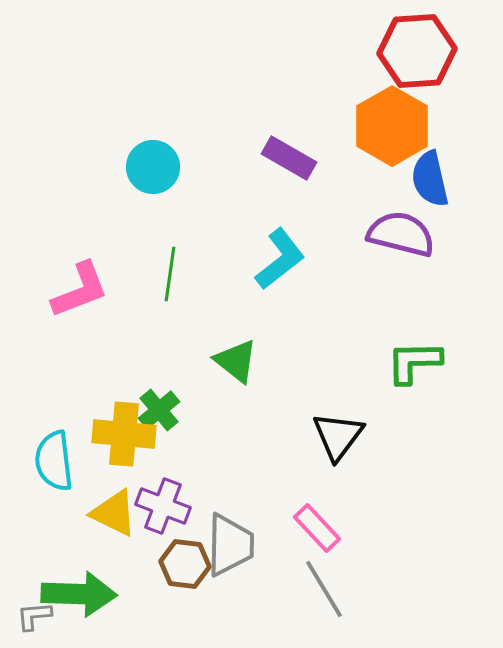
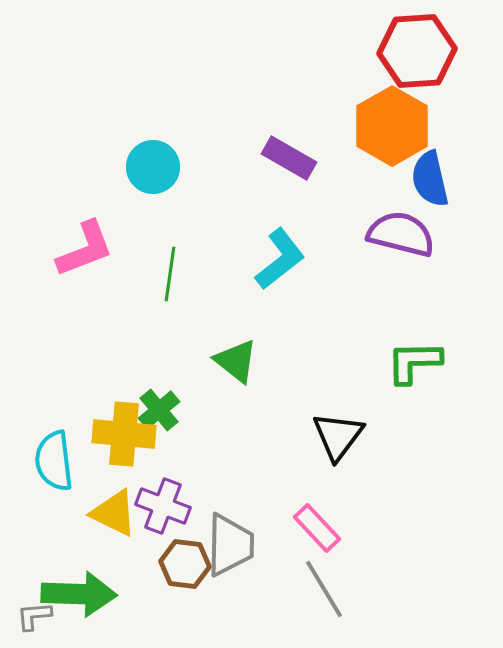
pink L-shape: moved 5 px right, 41 px up
